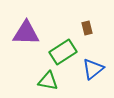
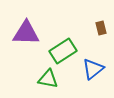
brown rectangle: moved 14 px right
green rectangle: moved 1 px up
green triangle: moved 2 px up
